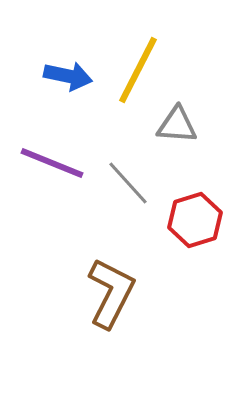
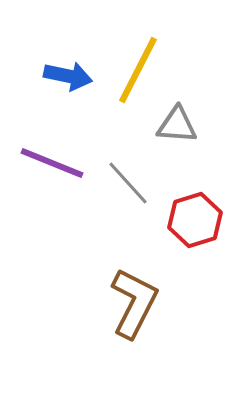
brown L-shape: moved 23 px right, 10 px down
